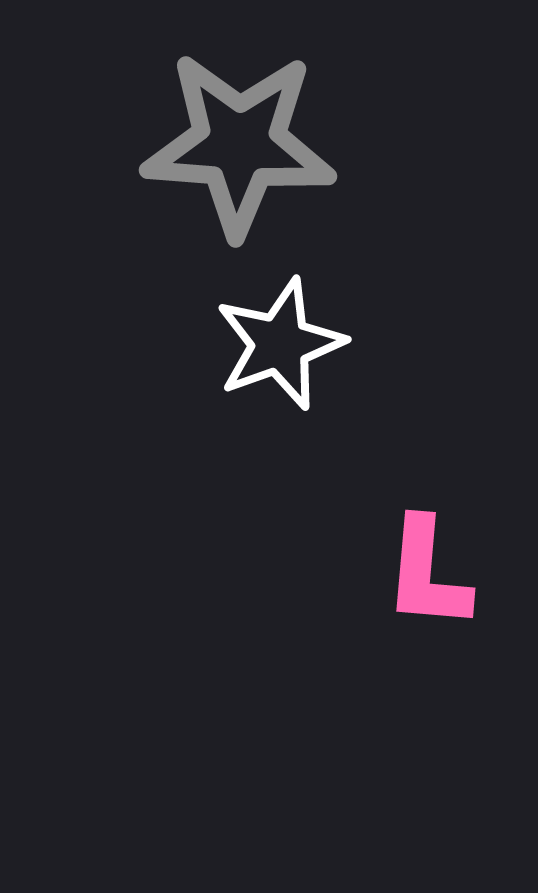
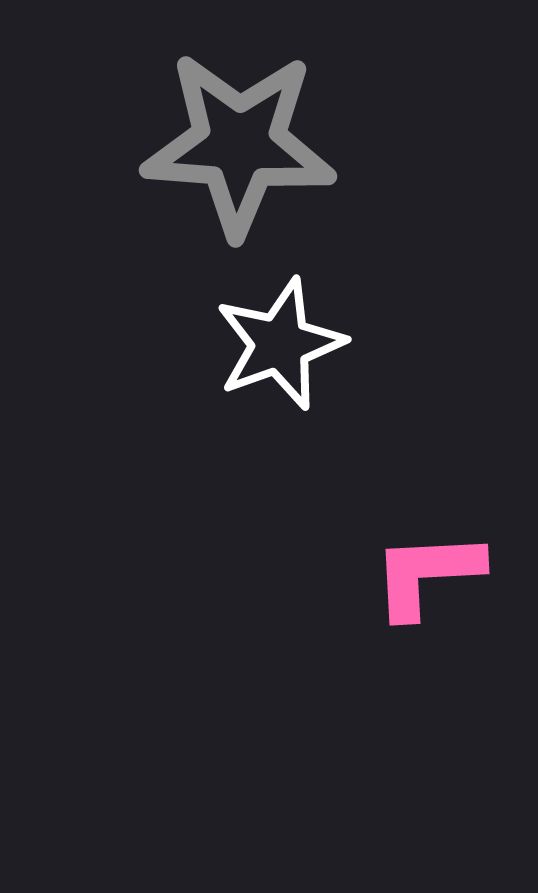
pink L-shape: rotated 82 degrees clockwise
